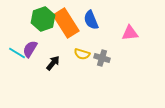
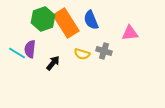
purple semicircle: rotated 24 degrees counterclockwise
gray cross: moved 2 px right, 7 px up
